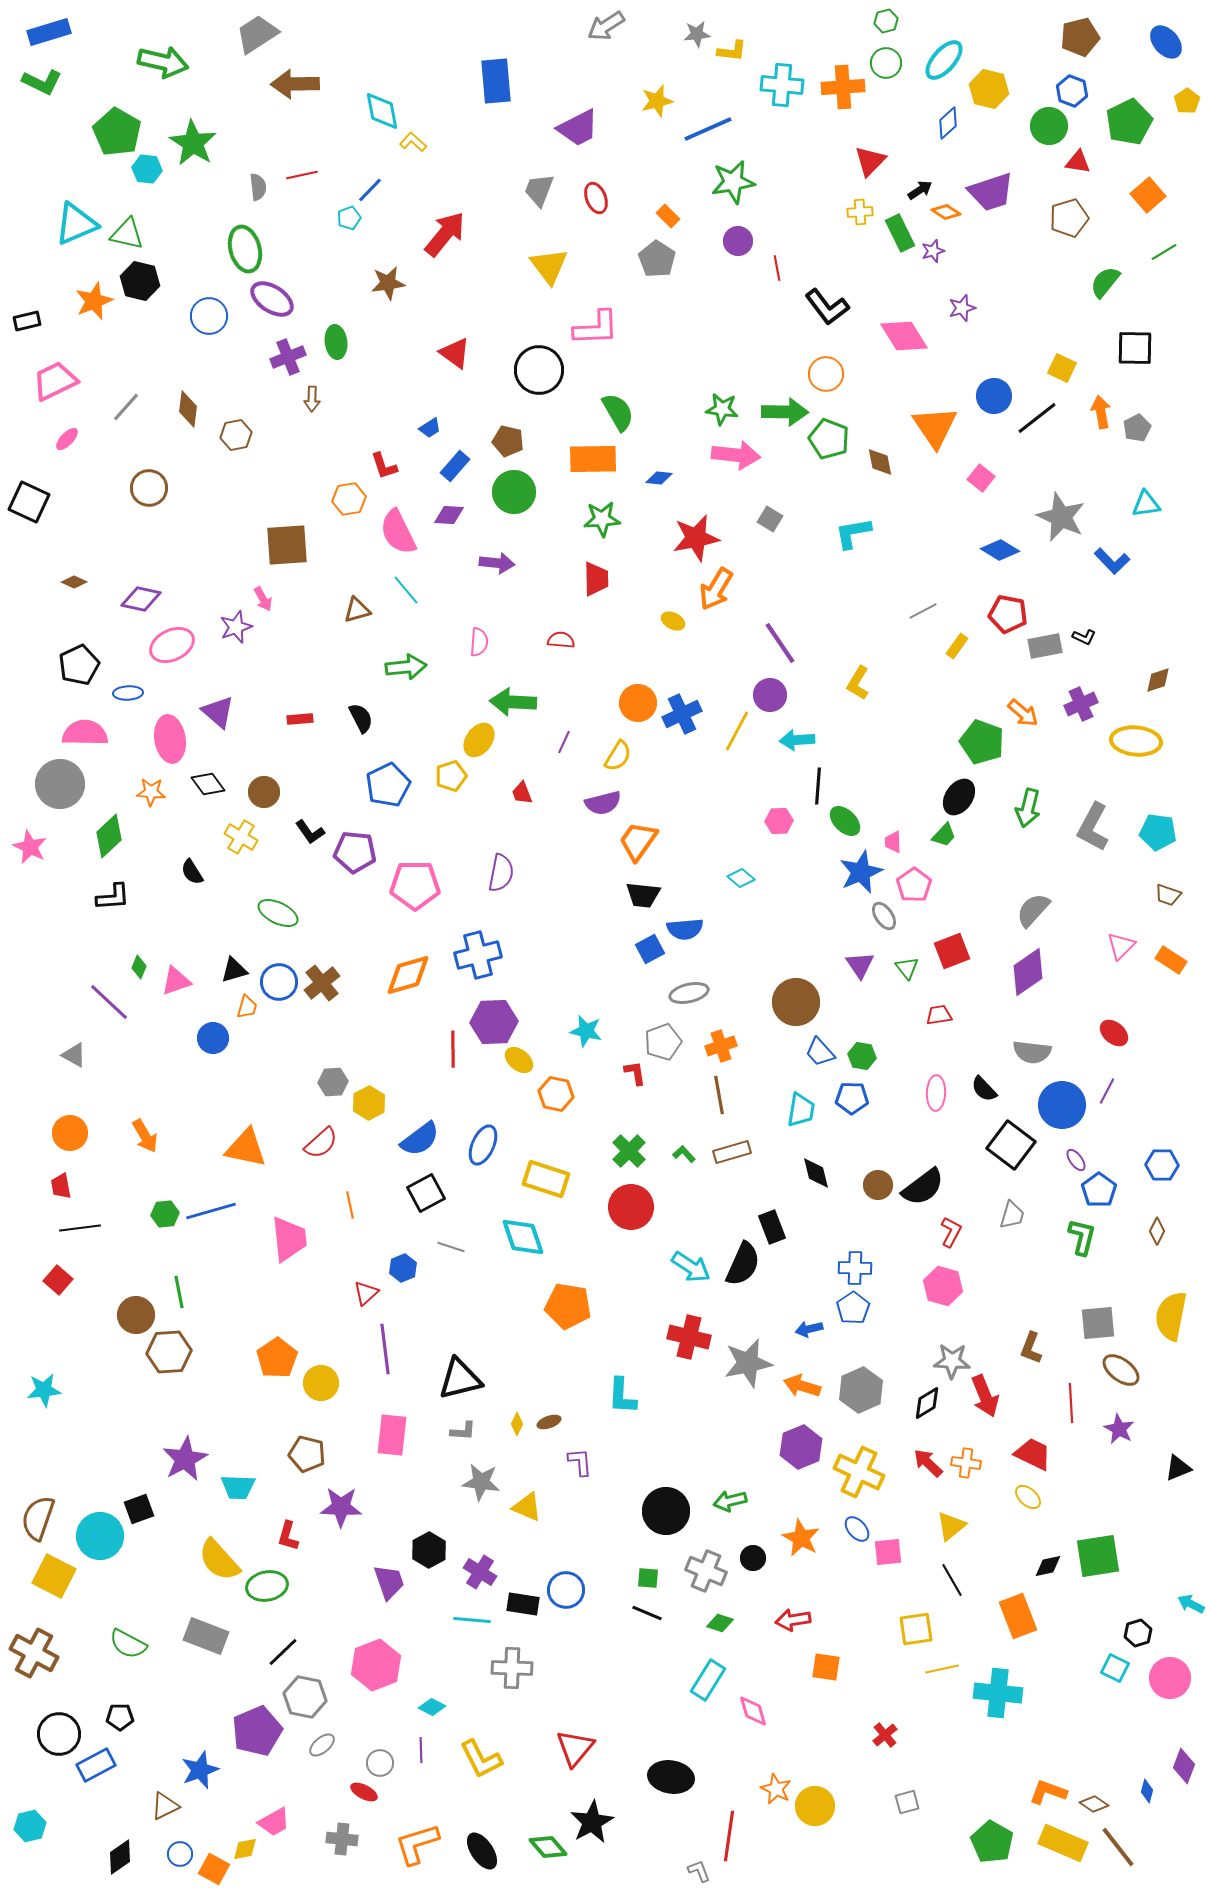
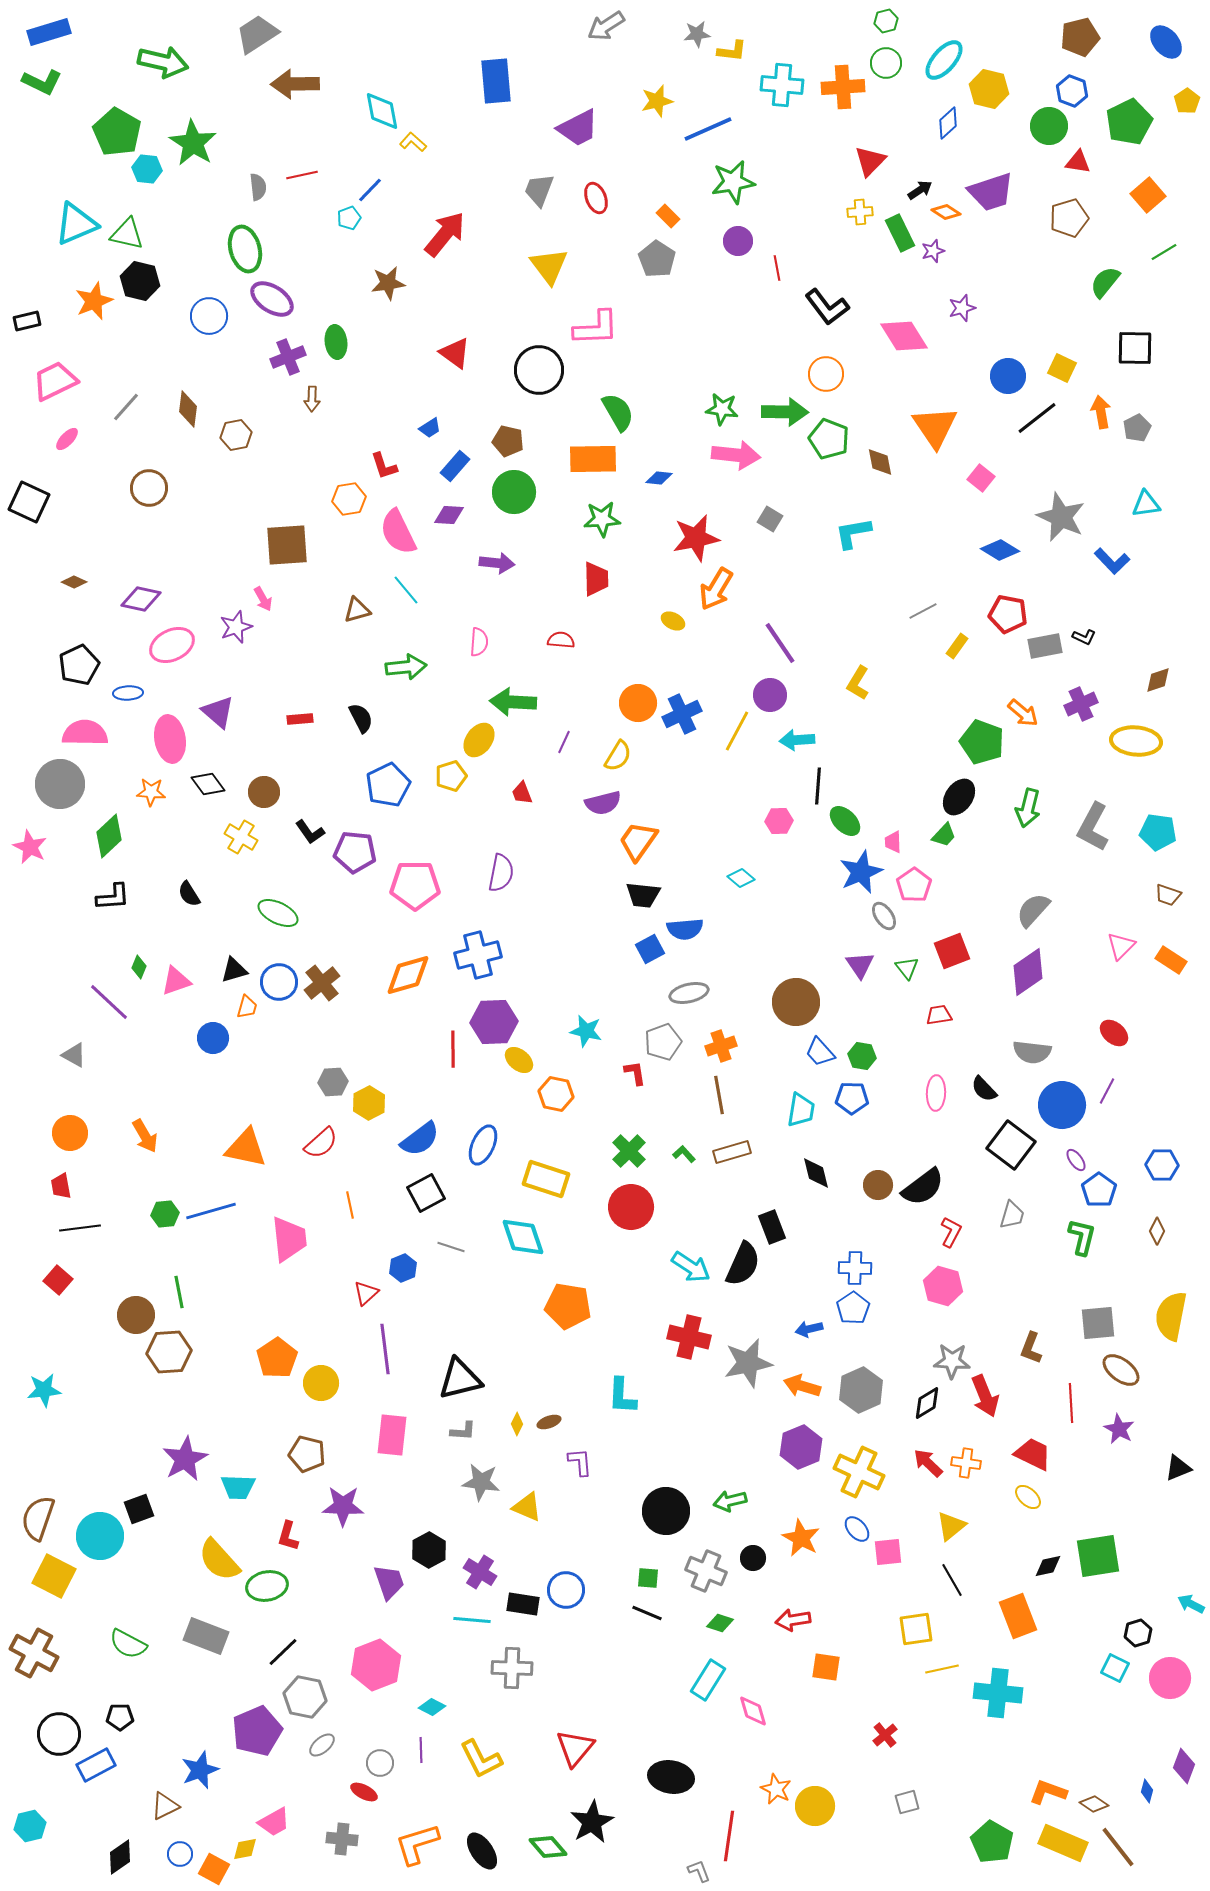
blue circle at (994, 396): moved 14 px right, 20 px up
black semicircle at (192, 872): moved 3 px left, 22 px down
purple star at (341, 1507): moved 2 px right, 1 px up
